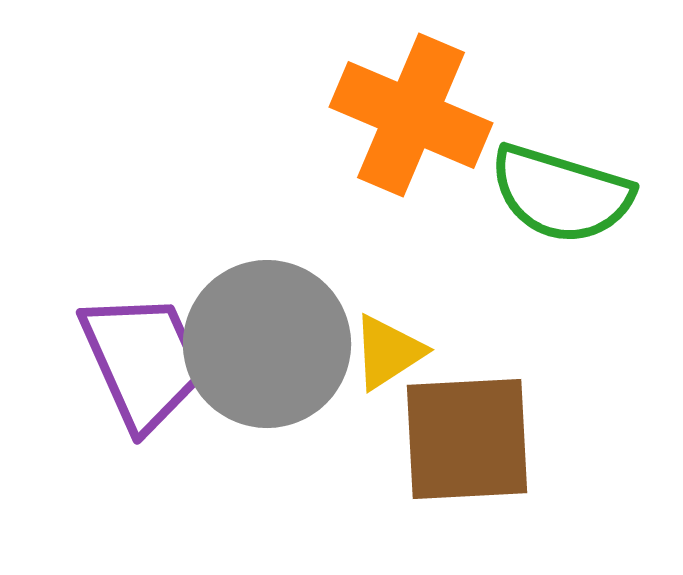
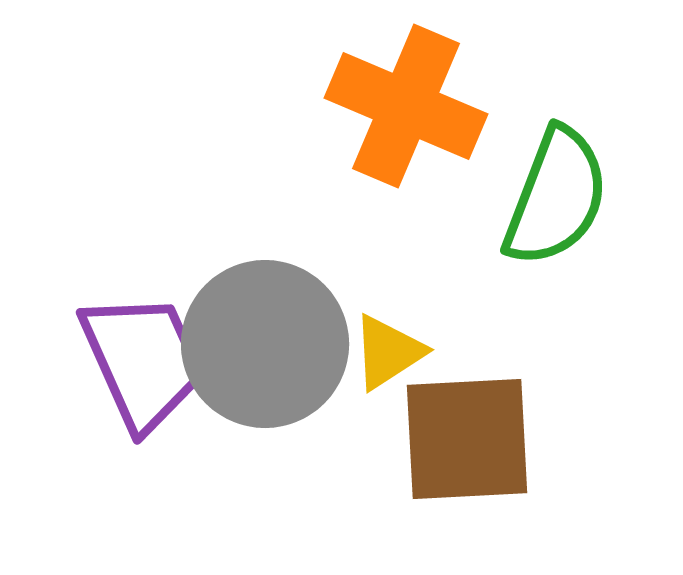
orange cross: moved 5 px left, 9 px up
green semicircle: moved 5 px left, 3 px down; rotated 86 degrees counterclockwise
gray circle: moved 2 px left
